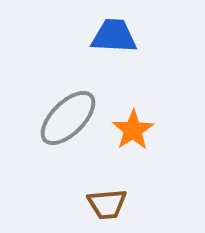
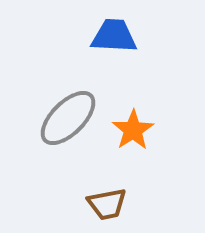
brown trapezoid: rotated 6 degrees counterclockwise
